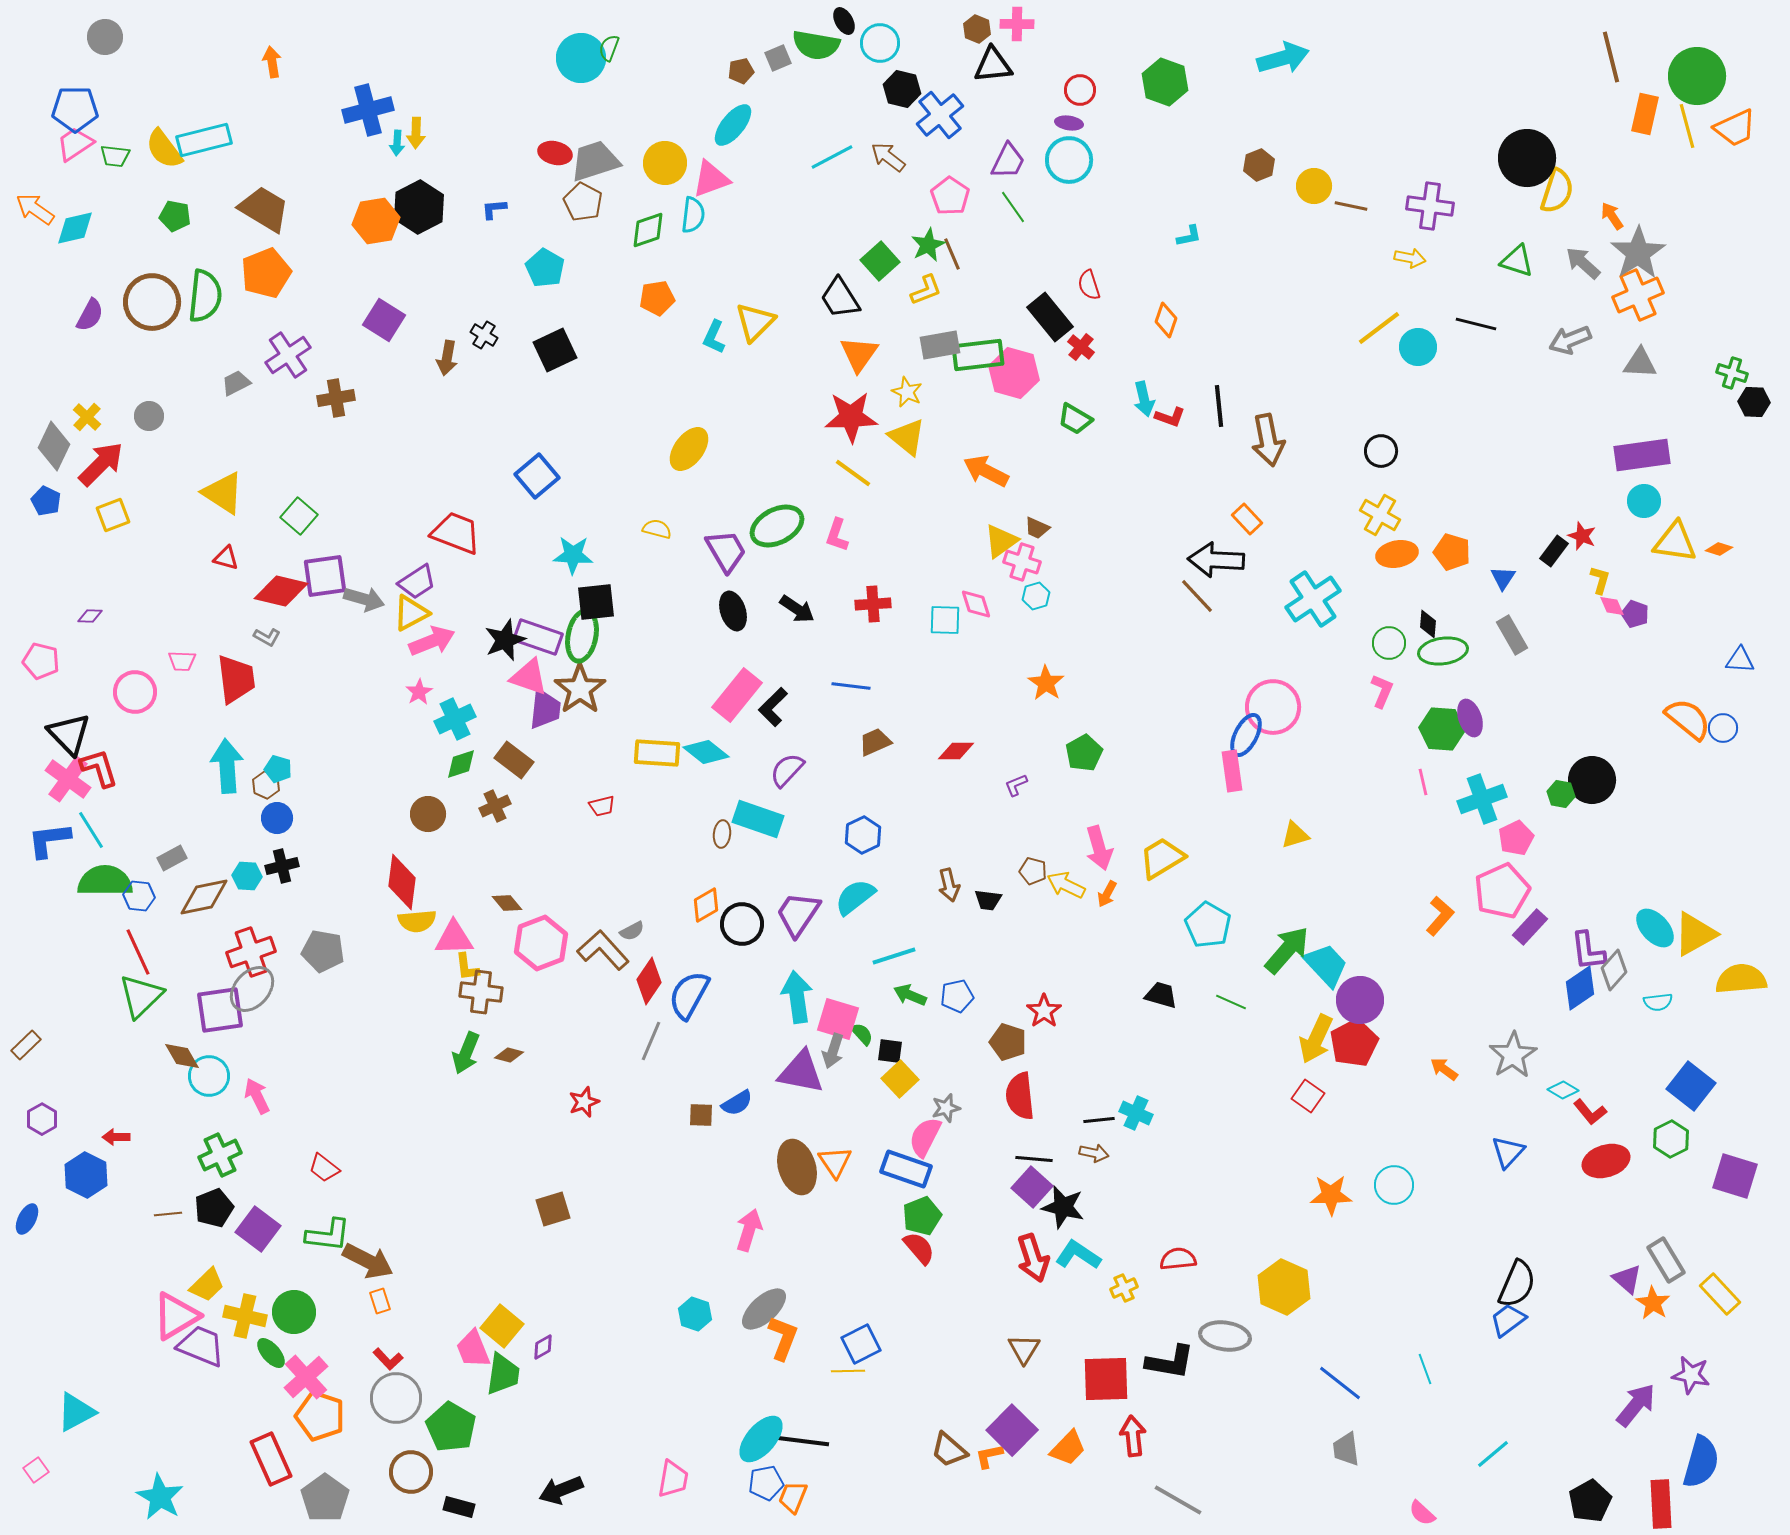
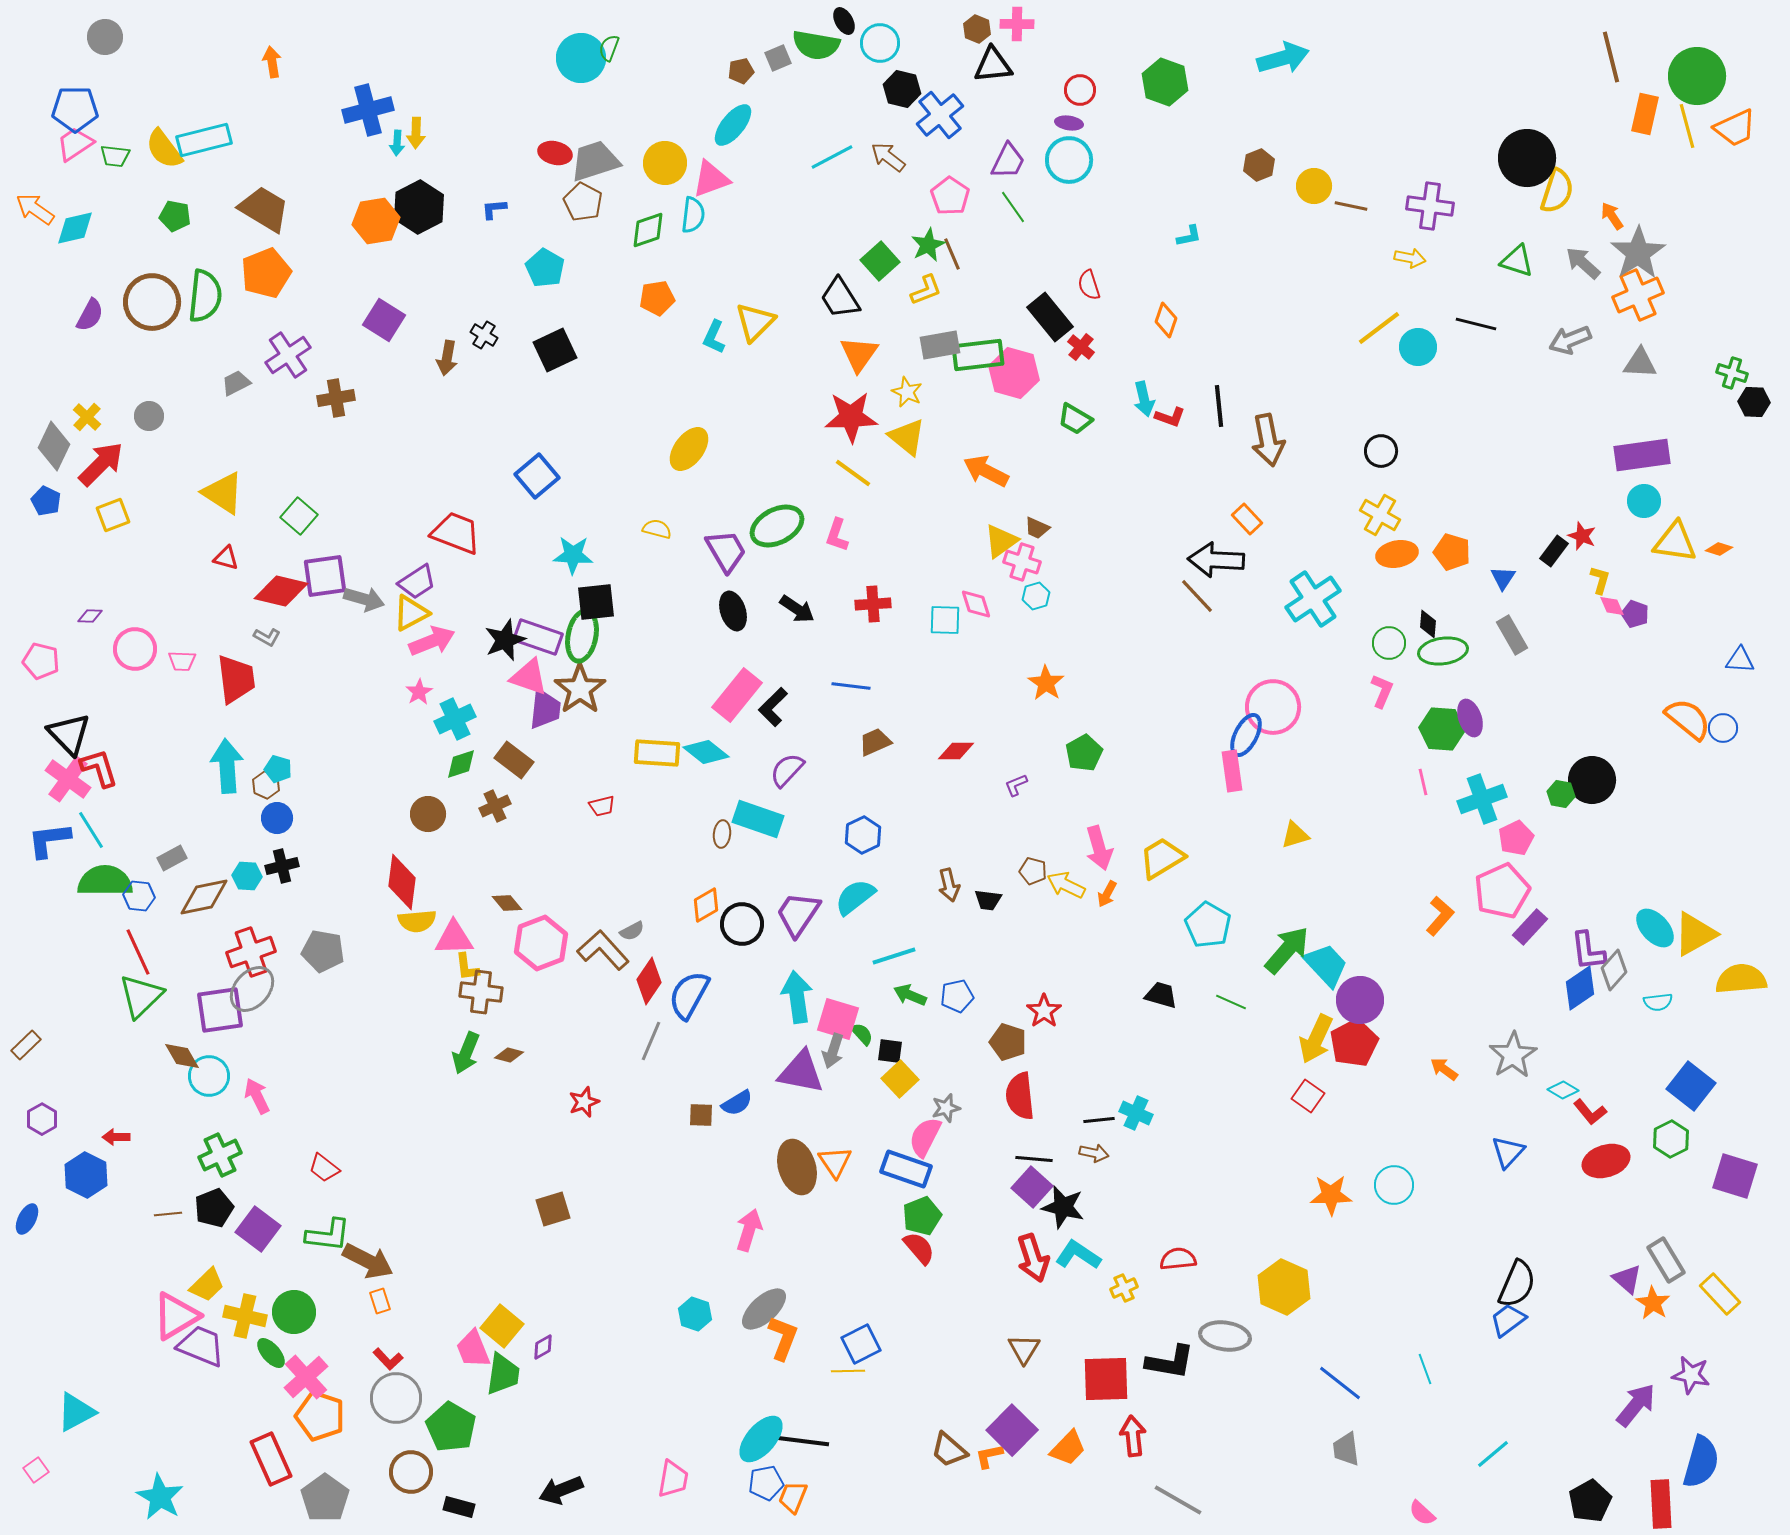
pink circle at (135, 692): moved 43 px up
